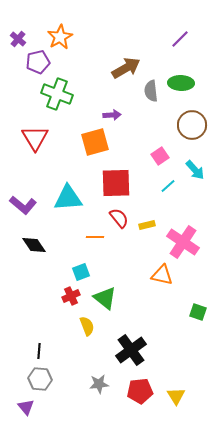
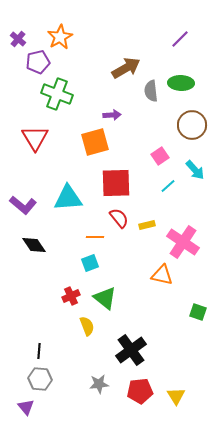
cyan square: moved 9 px right, 9 px up
